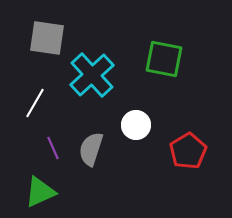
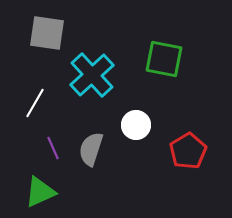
gray square: moved 5 px up
